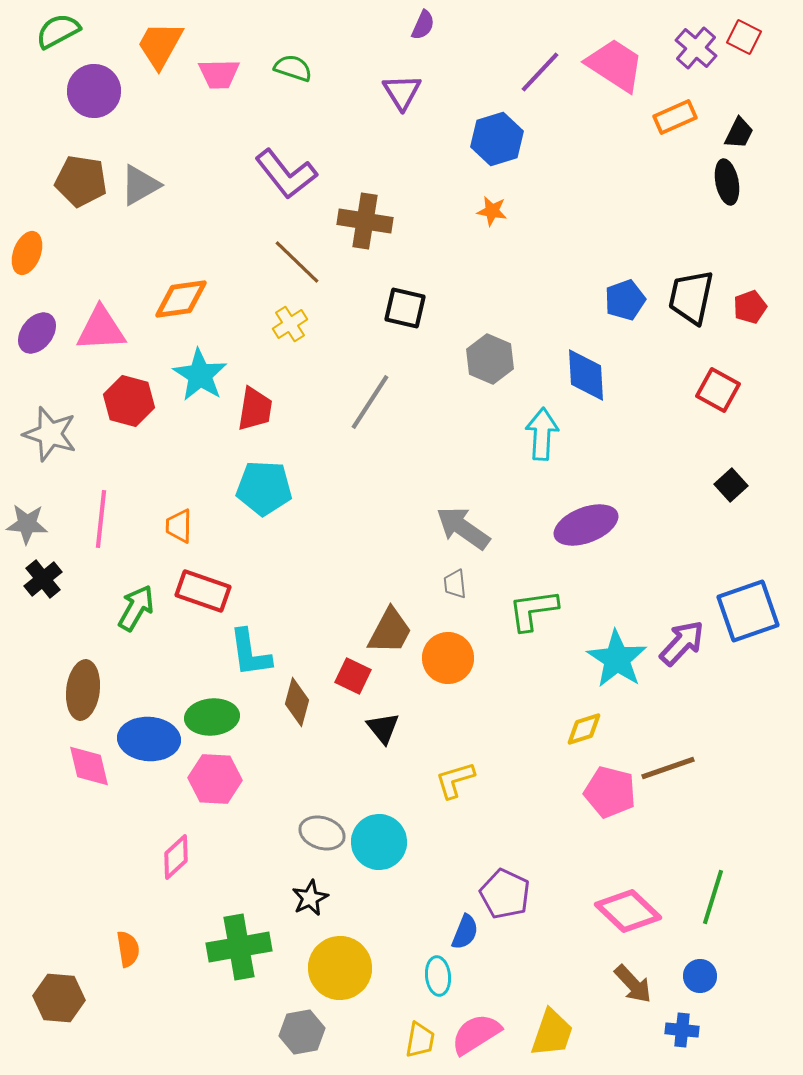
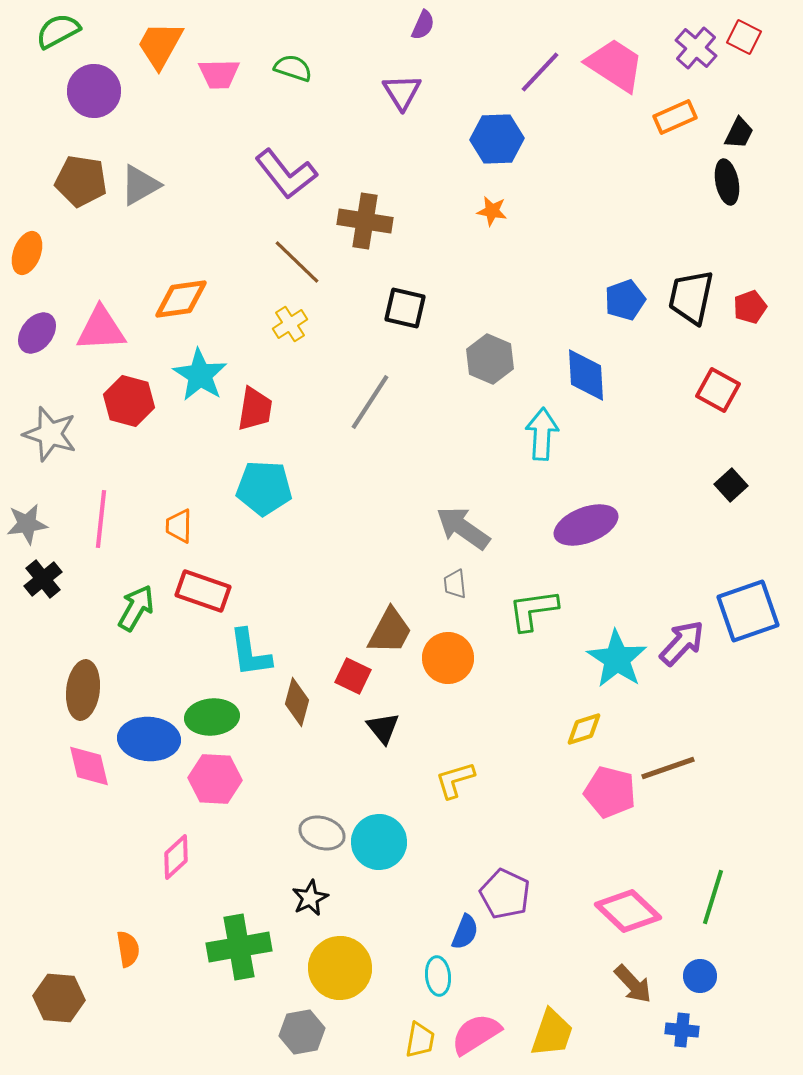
blue hexagon at (497, 139): rotated 15 degrees clockwise
gray star at (27, 524): rotated 12 degrees counterclockwise
